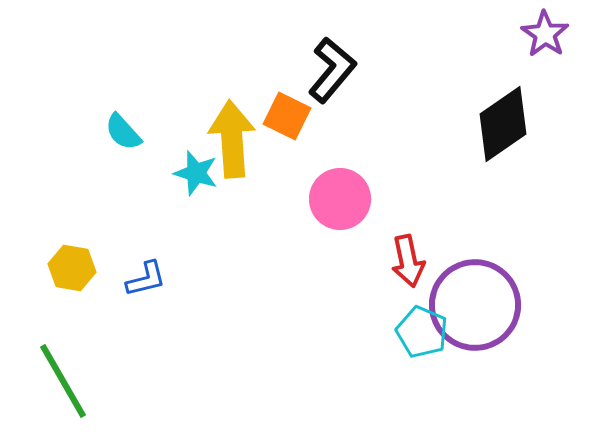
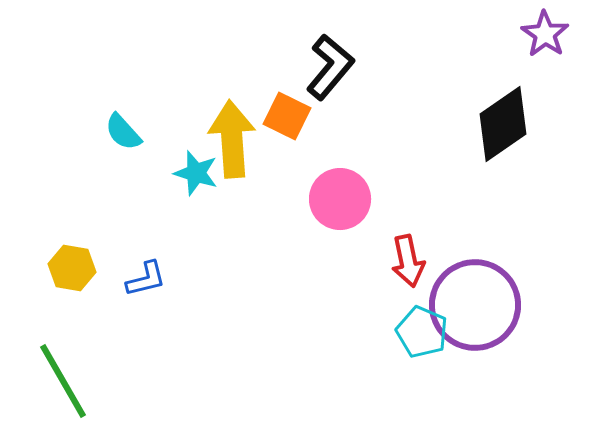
black L-shape: moved 2 px left, 3 px up
